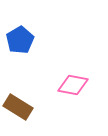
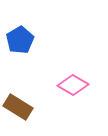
pink diamond: rotated 20 degrees clockwise
